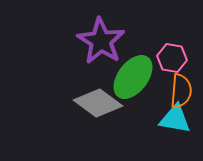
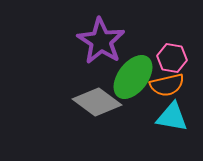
orange semicircle: moved 14 px left, 6 px up; rotated 72 degrees clockwise
gray diamond: moved 1 px left, 1 px up
cyan triangle: moved 3 px left, 2 px up
